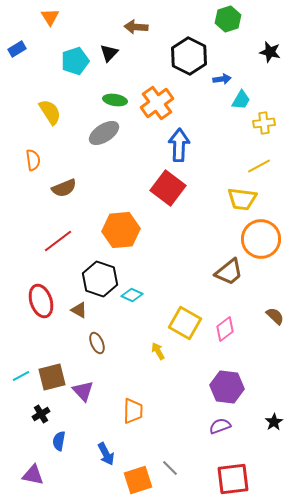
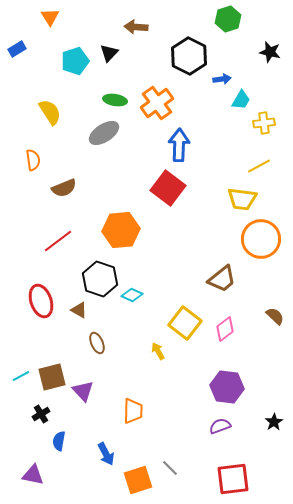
brown trapezoid at (229, 272): moved 7 px left, 7 px down
yellow square at (185, 323): rotated 8 degrees clockwise
